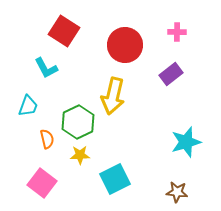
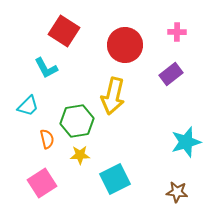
cyan trapezoid: rotated 25 degrees clockwise
green hexagon: moved 1 px left, 1 px up; rotated 16 degrees clockwise
pink square: rotated 20 degrees clockwise
